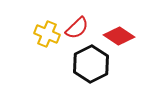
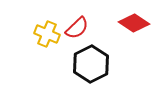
red diamond: moved 15 px right, 13 px up
